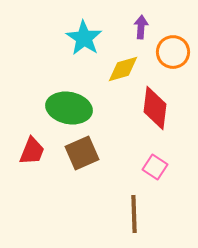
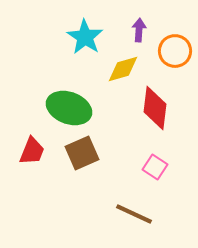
purple arrow: moved 2 px left, 3 px down
cyan star: moved 1 px right, 1 px up
orange circle: moved 2 px right, 1 px up
green ellipse: rotated 9 degrees clockwise
brown line: rotated 63 degrees counterclockwise
